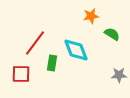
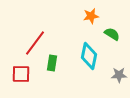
cyan diamond: moved 13 px right, 6 px down; rotated 32 degrees clockwise
